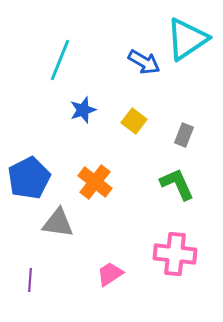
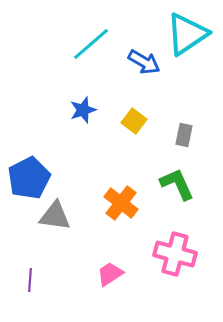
cyan triangle: moved 5 px up
cyan line: moved 31 px right, 16 px up; rotated 27 degrees clockwise
gray rectangle: rotated 10 degrees counterclockwise
orange cross: moved 26 px right, 21 px down
gray triangle: moved 3 px left, 7 px up
pink cross: rotated 9 degrees clockwise
